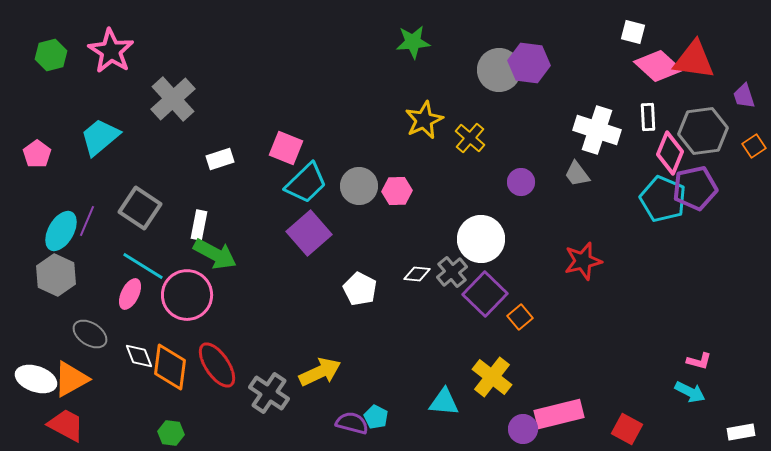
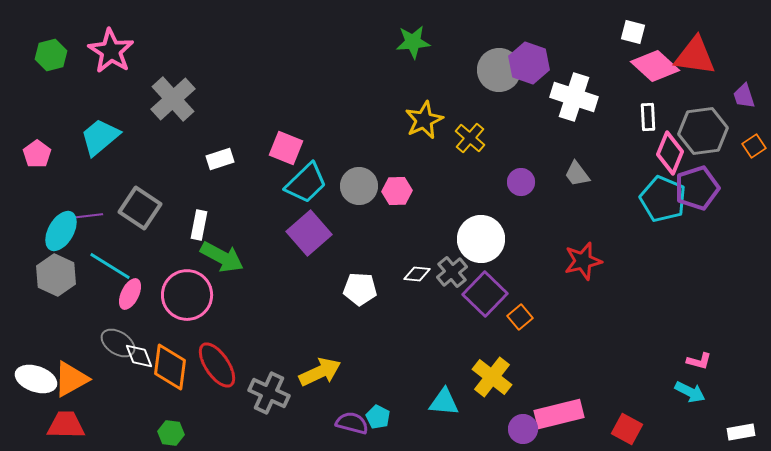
red triangle at (694, 60): moved 1 px right, 4 px up
purple hexagon at (529, 63): rotated 12 degrees clockwise
pink diamond at (658, 66): moved 3 px left
white cross at (597, 130): moved 23 px left, 33 px up
purple pentagon at (695, 188): moved 2 px right; rotated 6 degrees counterclockwise
purple line at (87, 221): moved 5 px up; rotated 60 degrees clockwise
green arrow at (215, 254): moved 7 px right, 3 px down
cyan line at (143, 266): moved 33 px left
white pentagon at (360, 289): rotated 24 degrees counterclockwise
gray ellipse at (90, 334): moved 28 px right, 9 px down
gray cross at (269, 393): rotated 9 degrees counterclockwise
cyan pentagon at (376, 417): moved 2 px right
red trapezoid at (66, 425): rotated 27 degrees counterclockwise
